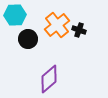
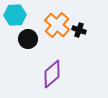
orange cross: rotated 10 degrees counterclockwise
purple diamond: moved 3 px right, 5 px up
